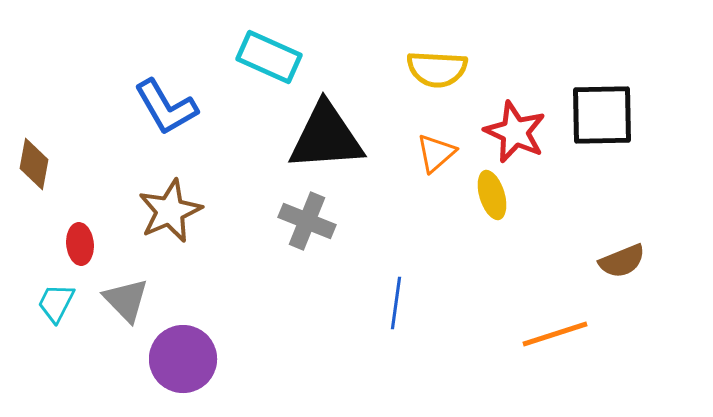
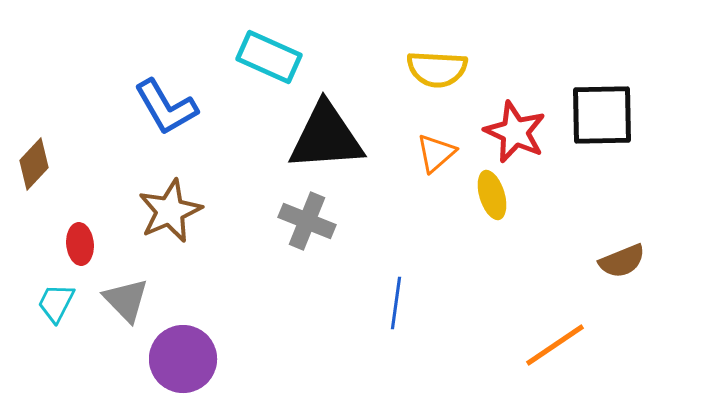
brown diamond: rotated 33 degrees clockwise
orange line: moved 11 px down; rotated 16 degrees counterclockwise
